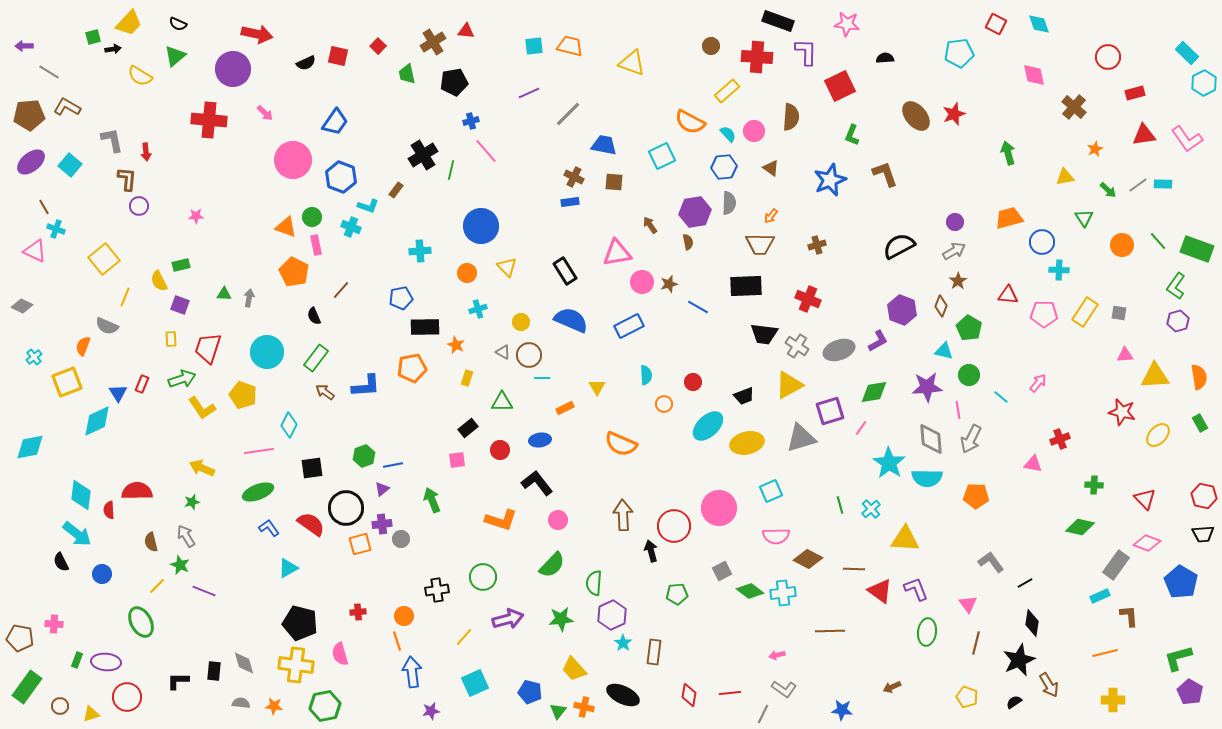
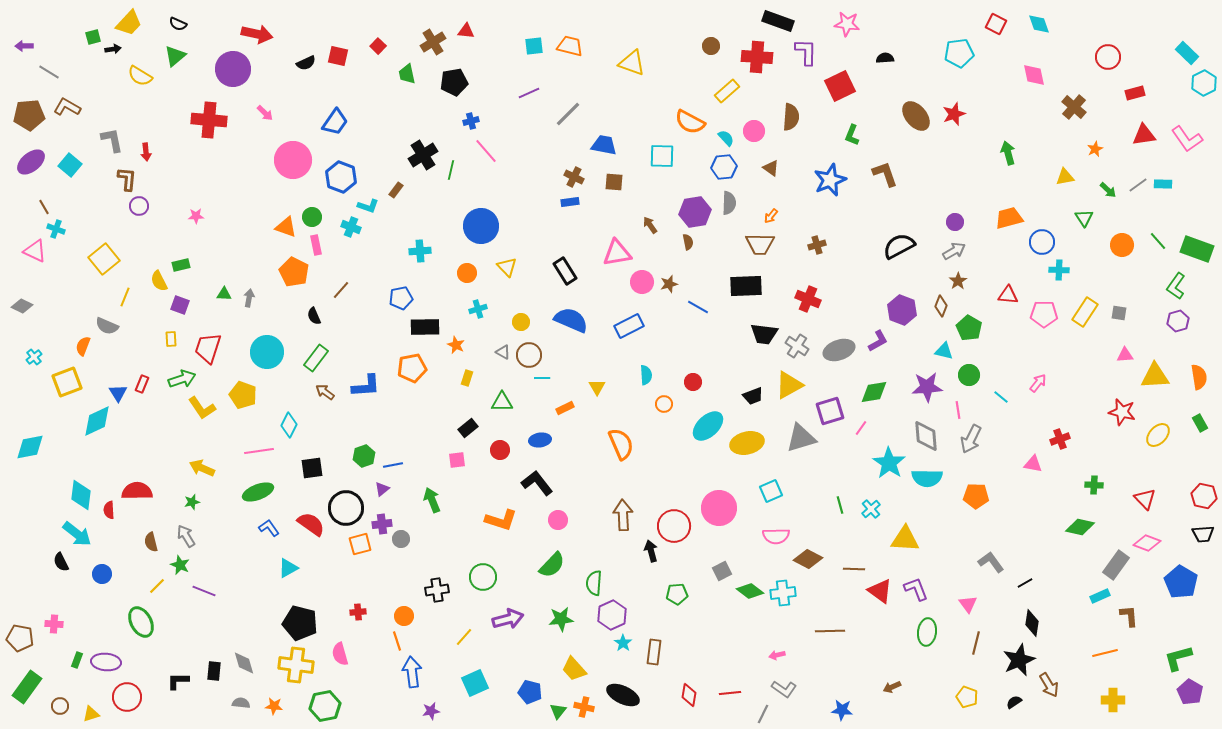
cyan semicircle at (728, 134): moved 2 px left, 4 px down
cyan square at (662, 156): rotated 28 degrees clockwise
black trapezoid at (744, 396): moved 9 px right
gray diamond at (931, 439): moved 5 px left, 3 px up
orange semicircle at (621, 444): rotated 136 degrees counterclockwise
